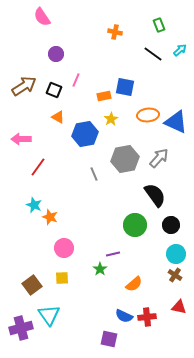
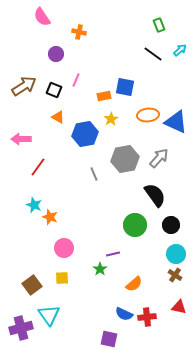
orange cross: moved 36 px left
blue semicircle: moved 2 px up
